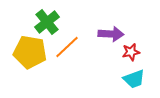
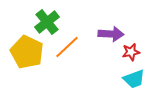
yellow pentagon: moved 3 px left; rotated 16 degrees clockwise
